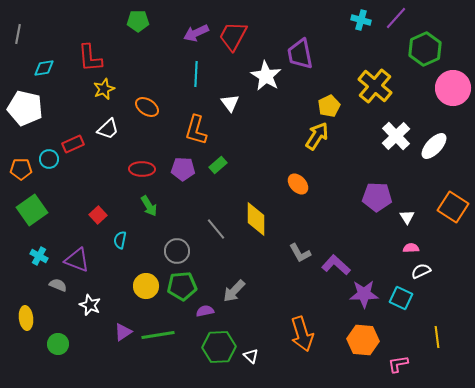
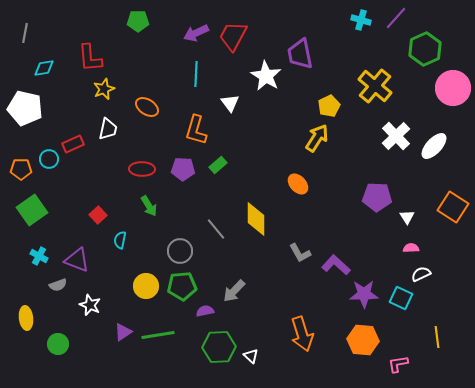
gray line at (18, 34): moved 7 px right, 1 px up
white trapezoid at (108, 129): rotated 35 degrees counterclockwise
yellow arrow at (317, 136): moved 2 px down
gray circle at (177, 251): moved 3 px right
white semicircle at (421, 271): moved 3 px down
gray semicircle at (58, 285): rotated 138 degrees clockwise
